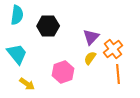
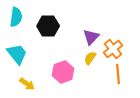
cyan semicircle: moved 1 px left, 2 px down
